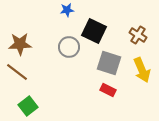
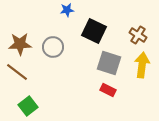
gray circle: moved 16 px left
yellow arrow: moved 5 px up; rotated 150 degrees counterclockwise
